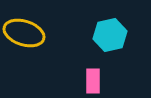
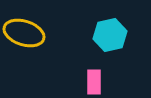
pink rectangle: moved 1 px right, 1 px down
